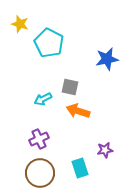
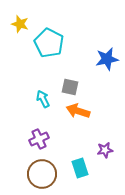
cyan arrow: rotated 90 degrees clockwise
brown circle: moved 2 px right, 1 px down
